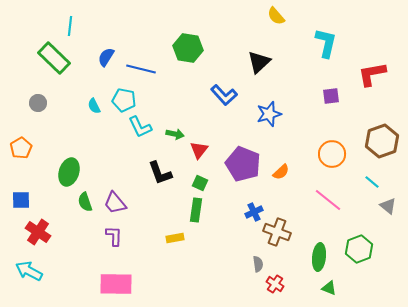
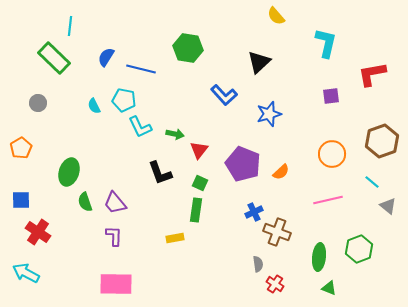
pink line at (328, 200): rotated 52 degrees counterclockwise
cyan arrow at (29, 271): moved 3 px left, 2 px down
